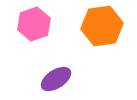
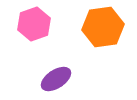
orange hexagon: moved 1 px right, 1 px down
